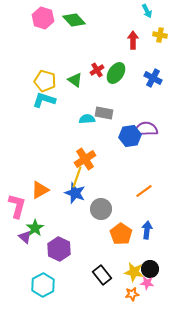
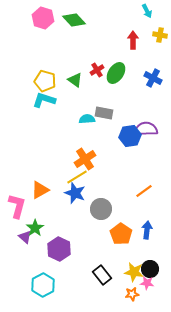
yellow line: rotated 40 degrees clockwise
